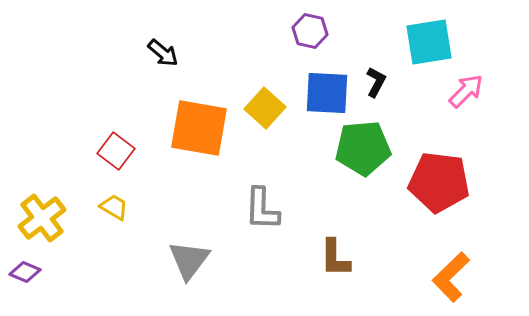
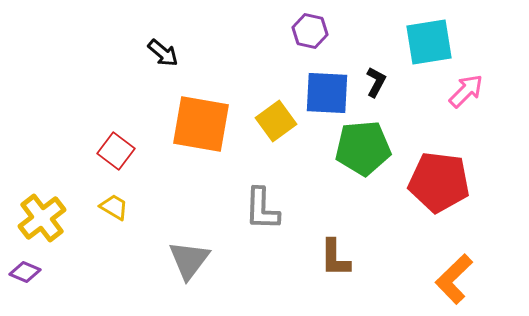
yellow square: moved 11 px right, 13 px down; rotated 12 degrees clockwise
orange square: moved 2 px right, 4 px up
orange L-shape: moved 3 px right, 2 px down
